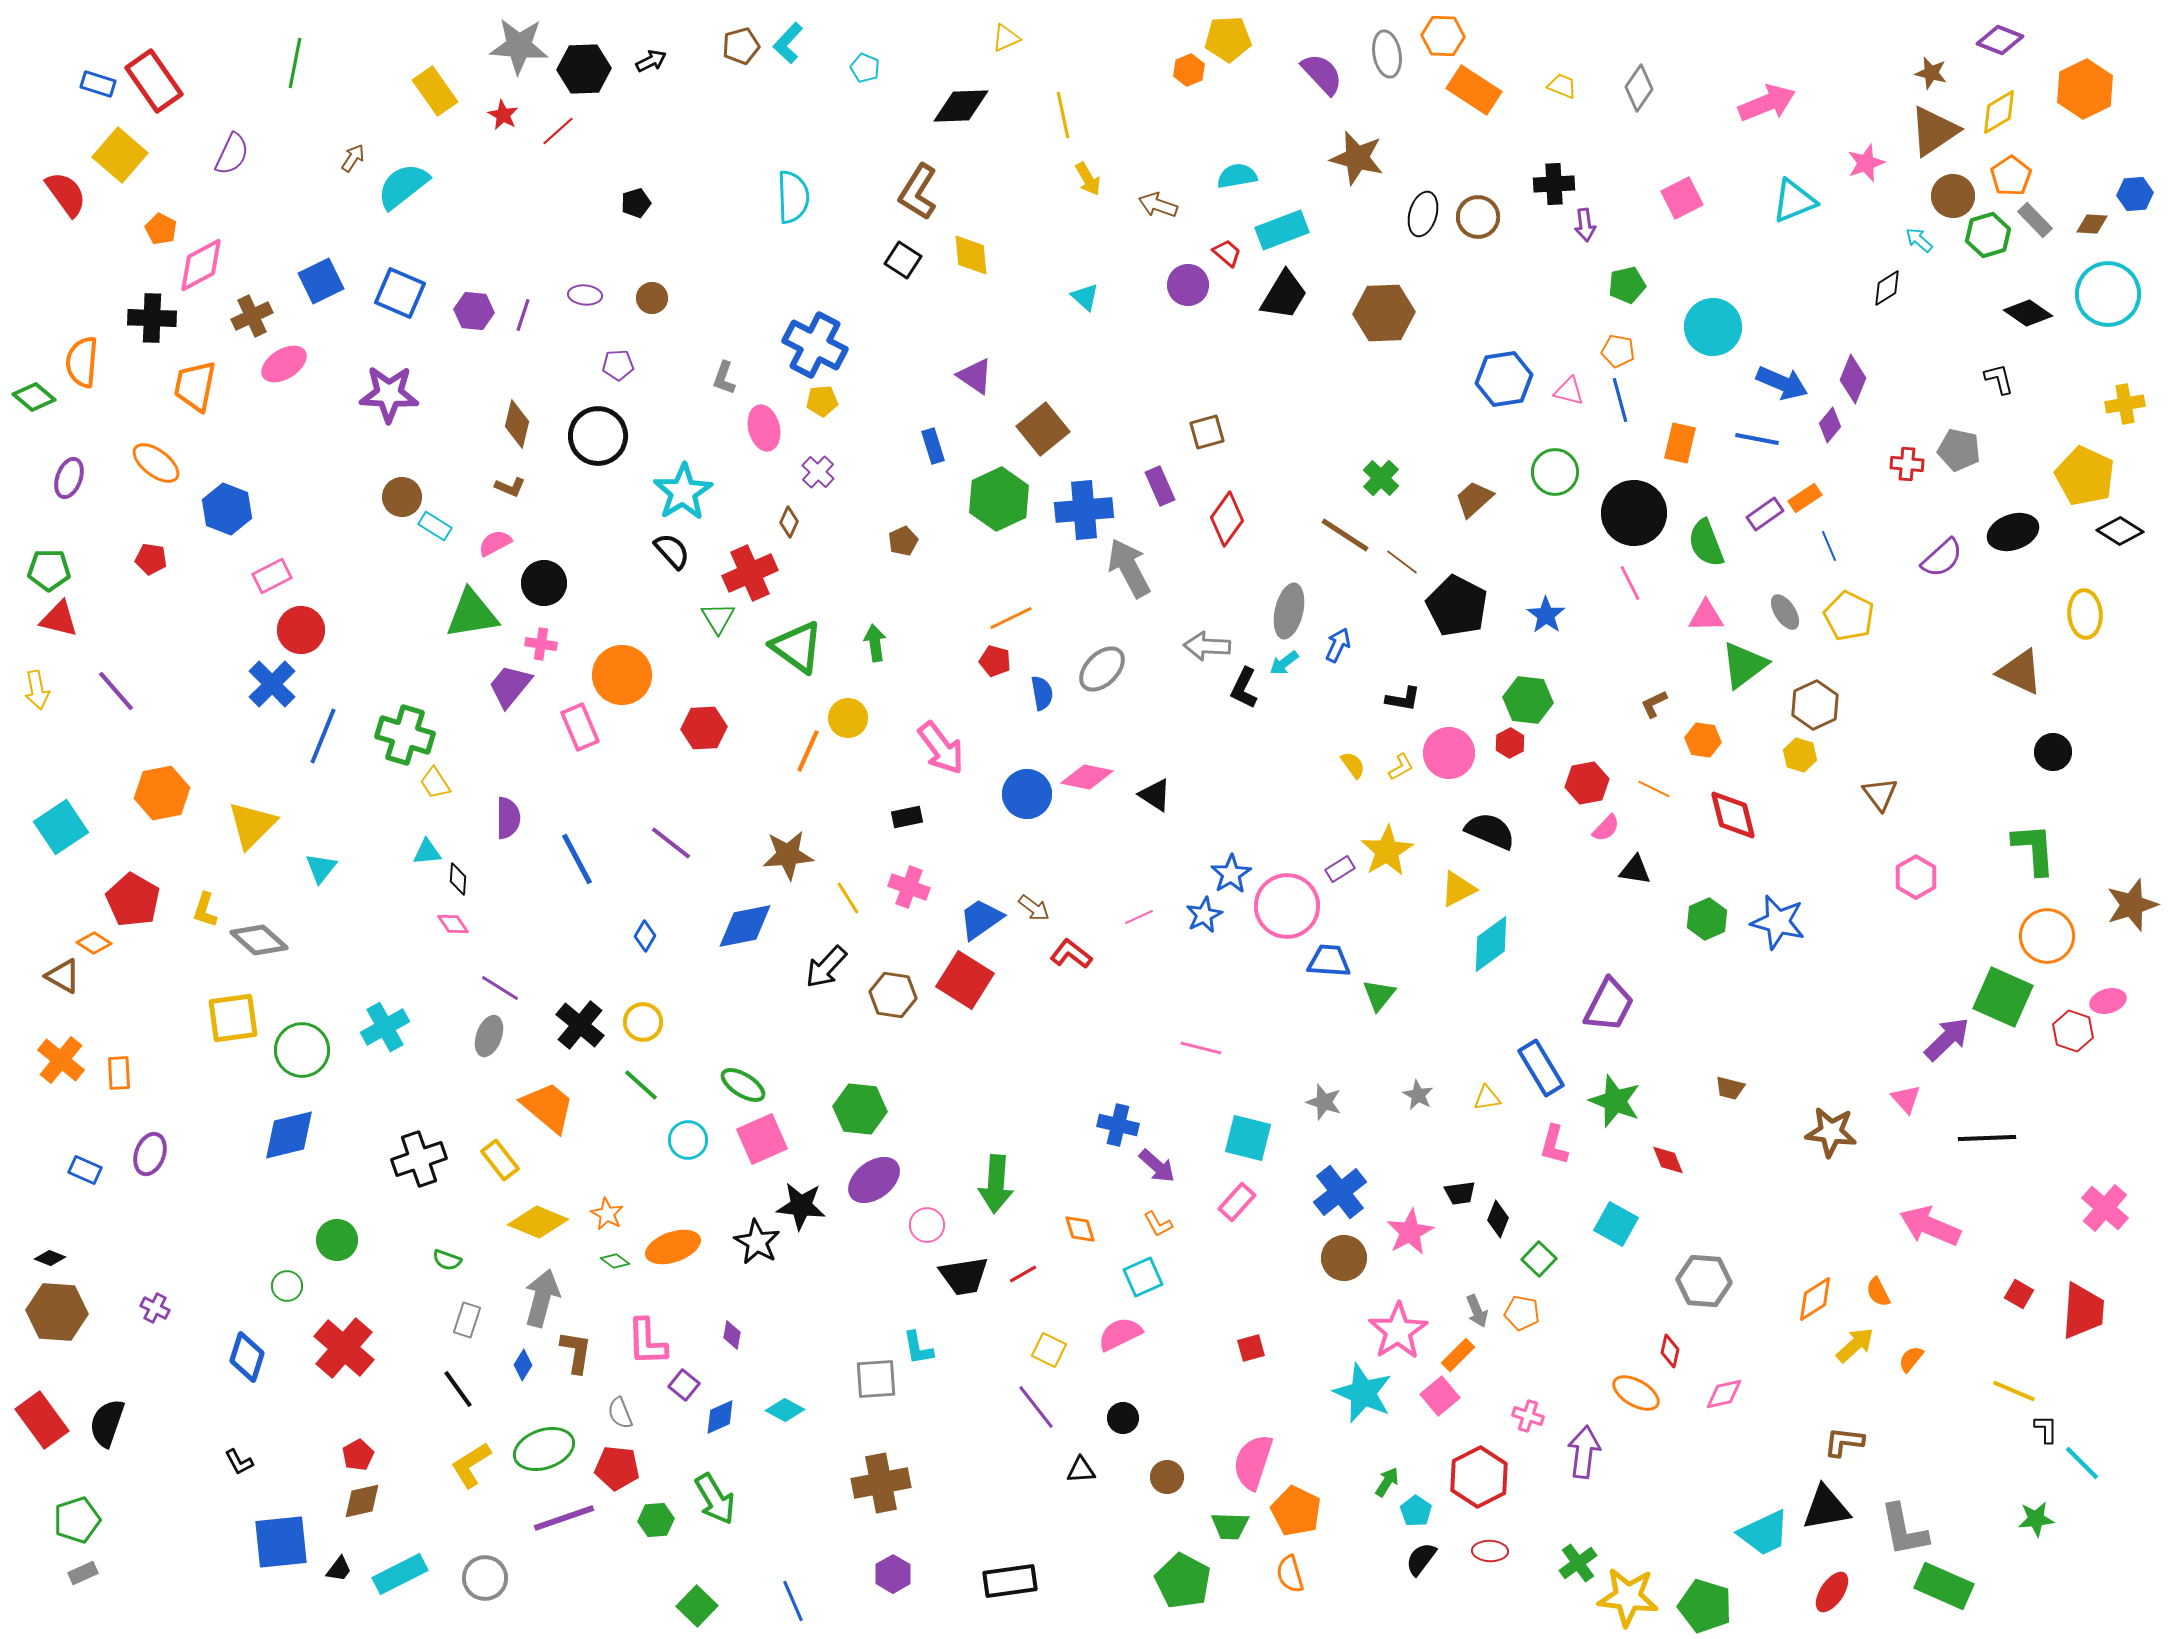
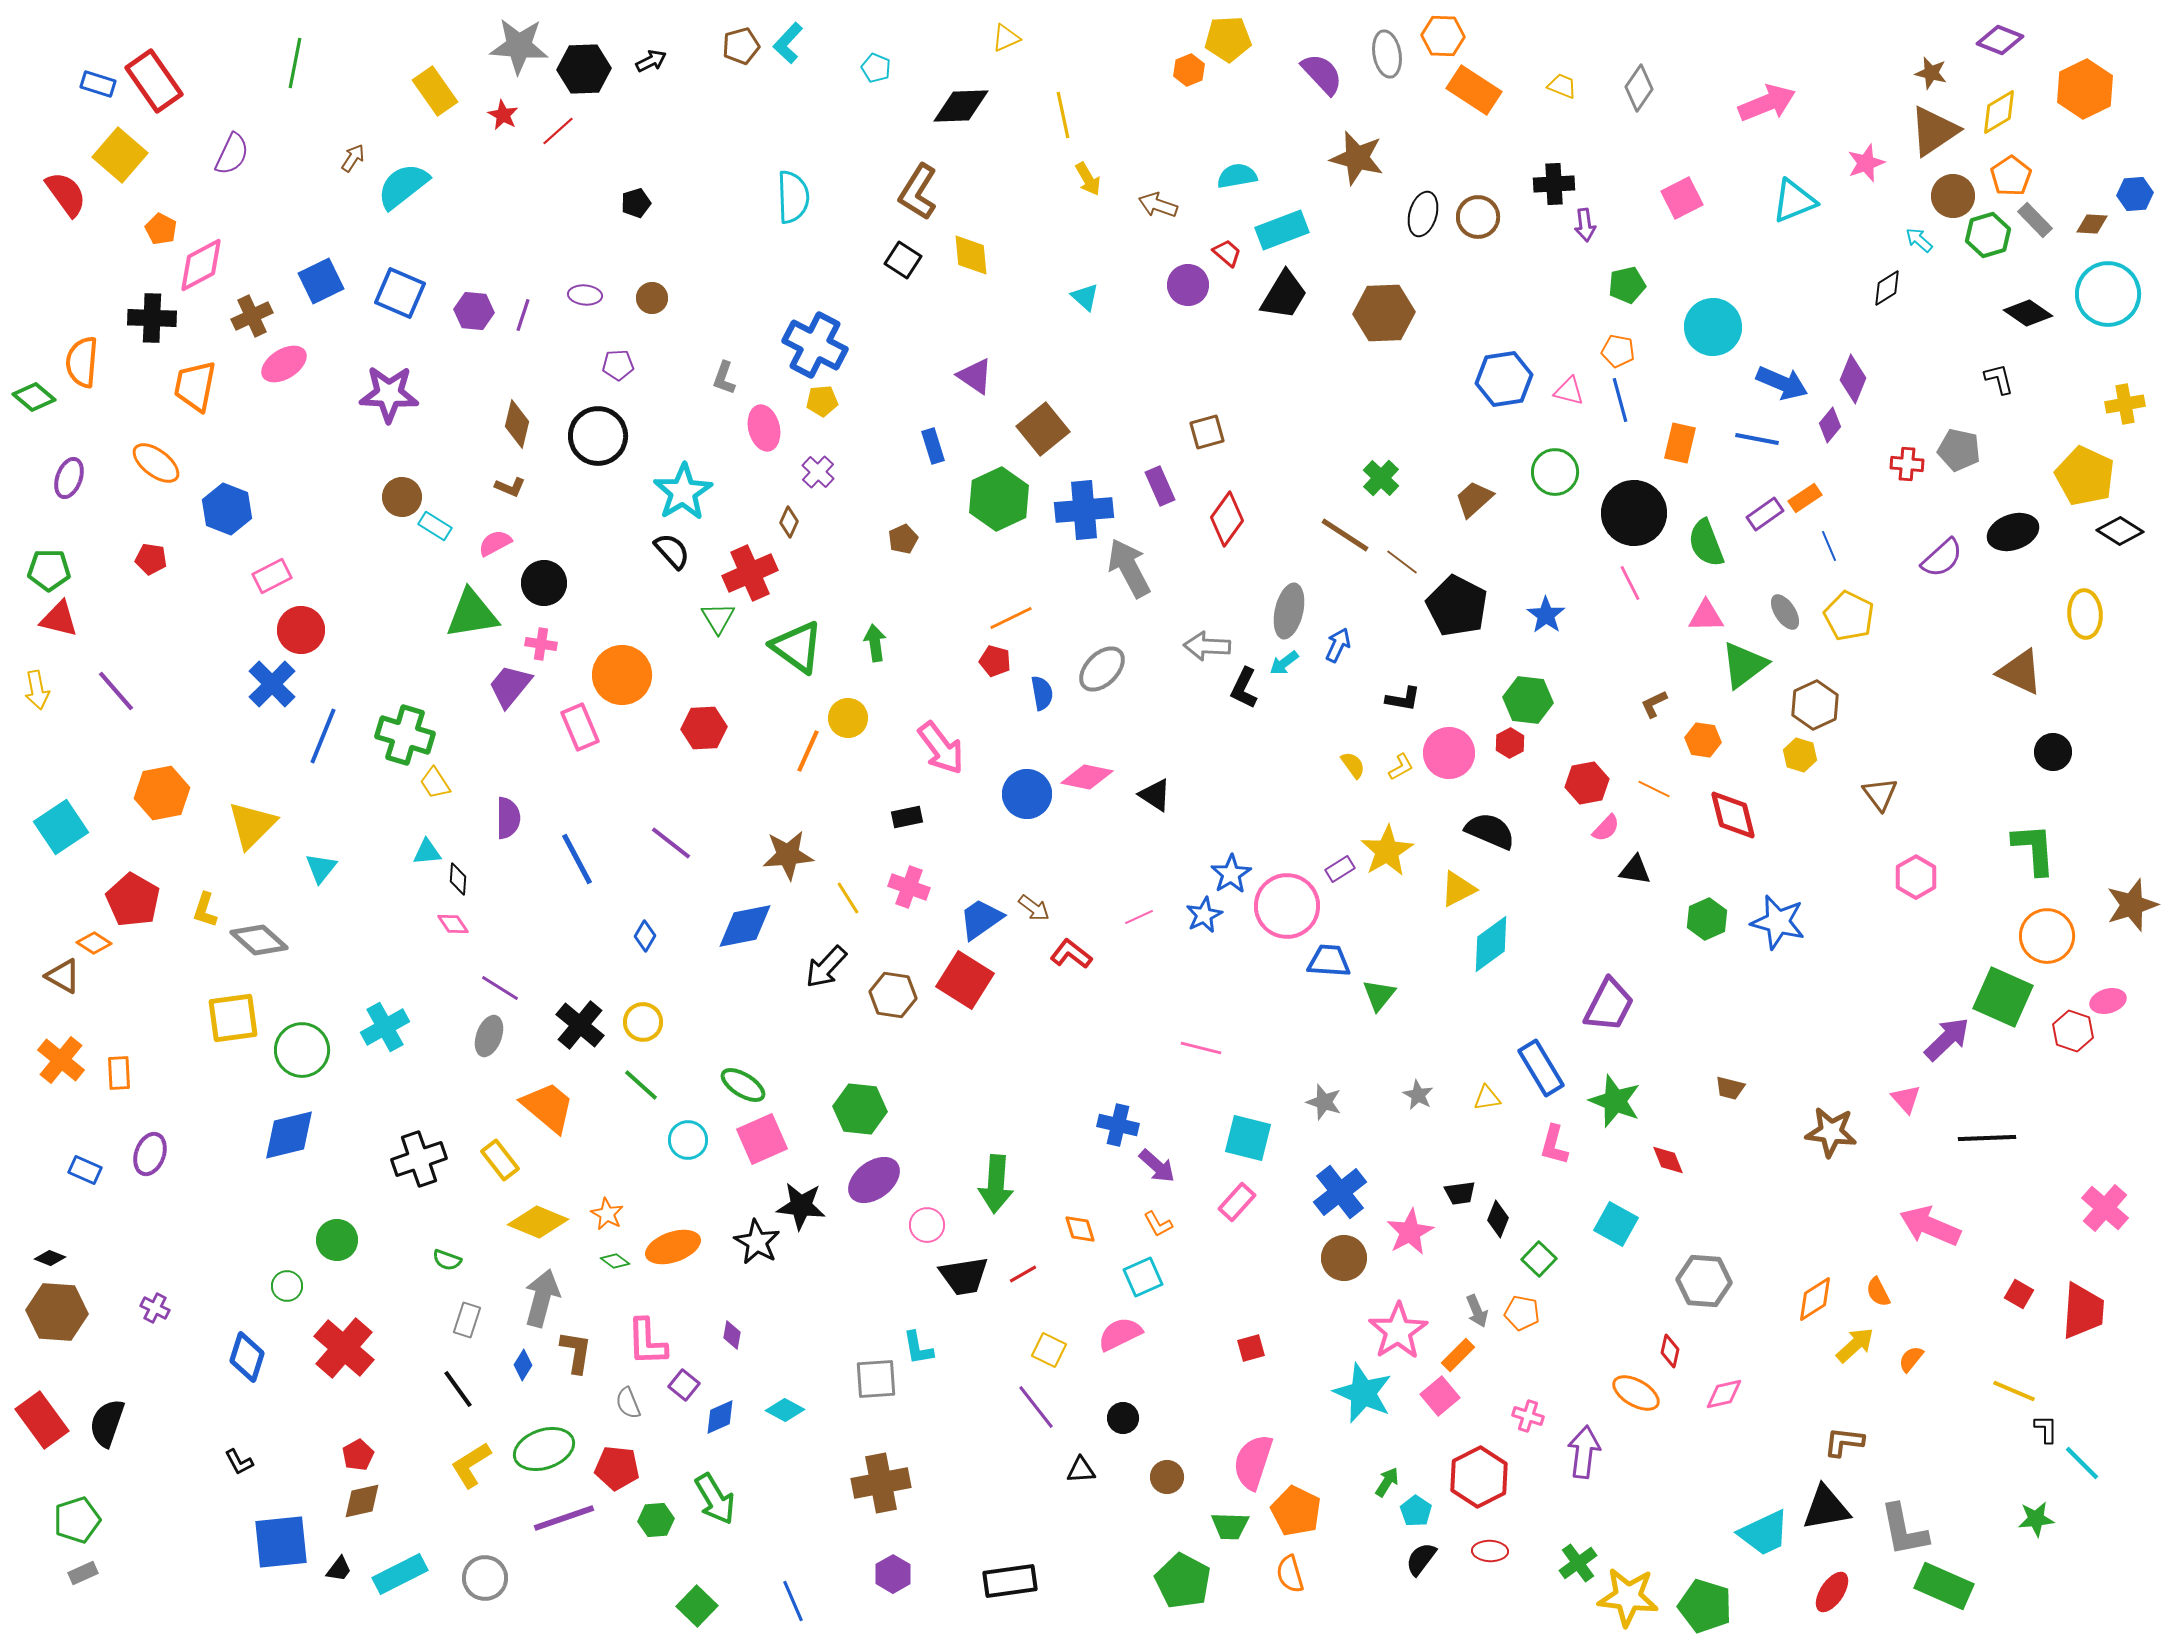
cyan pentagon at (865, 68): moved 11 px right
brown pentagon at (903, 541): moved 2 px up
gray semicircle at (620, 1413): moved 8 px right, 10 px up
